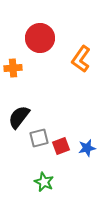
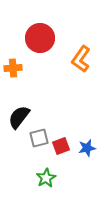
green star: moved 2 px right, 4 px up; rotated 18 degrees clockwise
